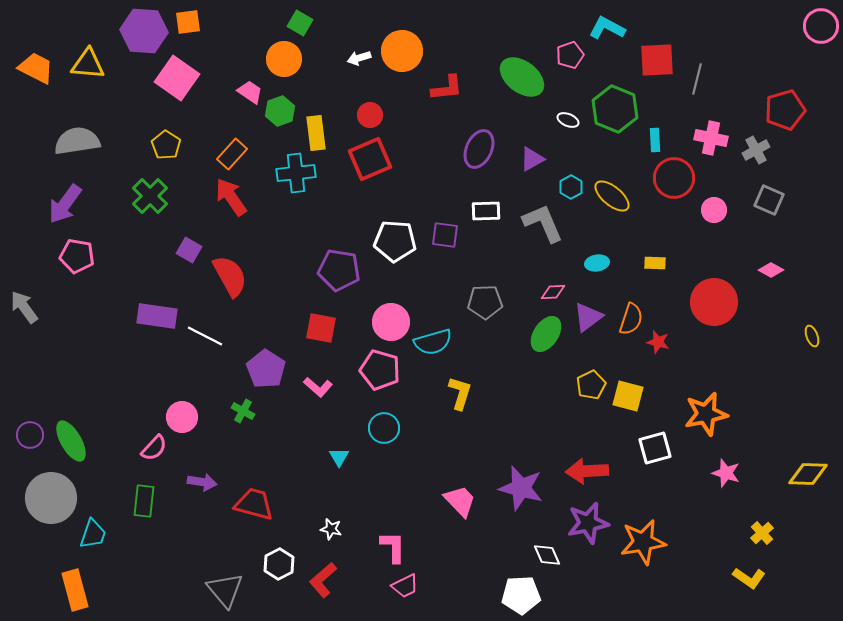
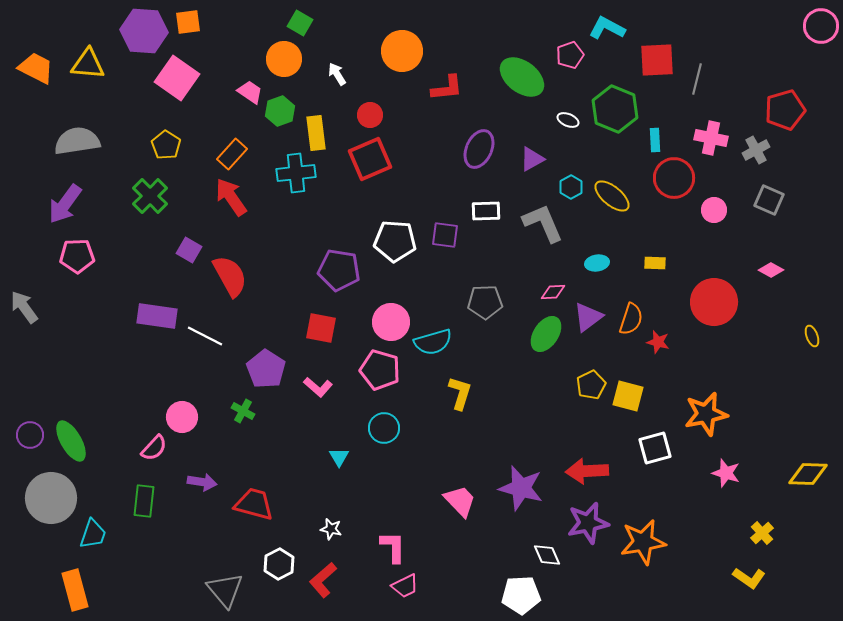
white arrow at (359, 58): moved 22 px left, 16 px down; rotated 75 degrees clockwise
pink pentagon at (77, 256): rotated 12 degrees counterclockwise
